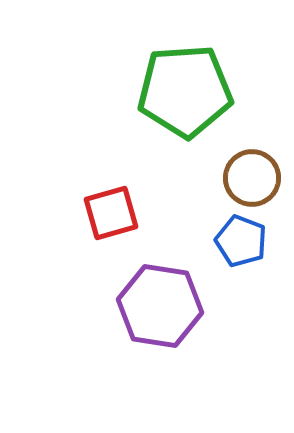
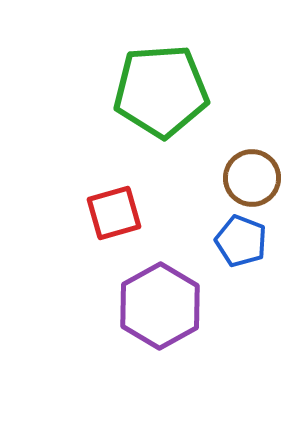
green pentagon: moved 24 px left
red square: moved 3 px right
purple hexagon: rotated 22 degrees clockwise
